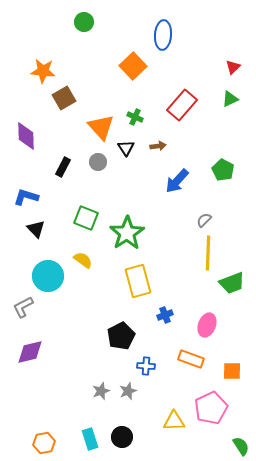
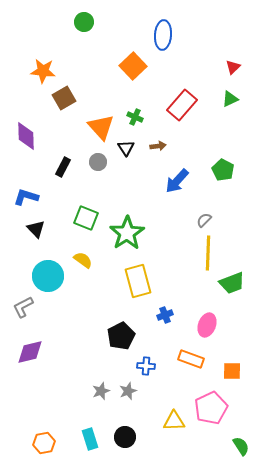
black circle at (122, 437): moved 3 px right
